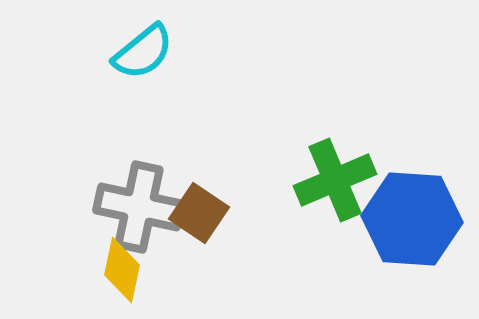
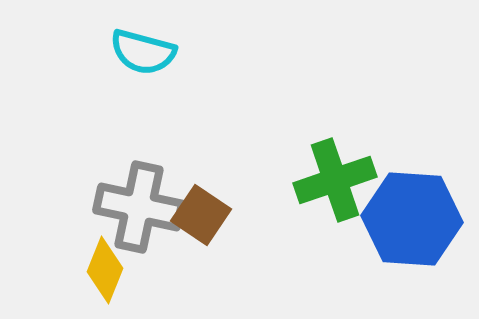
cyan semicircle: rotated 54 degrees clockwise
green cross: rotated 4 degrees clockwise
brown square: moved 2 px right, 2 px down
yellow diamond: moved 17 px left; rotated 10 degrees clockwise
